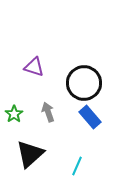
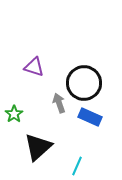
gray arrow: moved 11 px right, 9 px up
blue rectangle: rotated 25 degrees counterclockwise
black triangle: moved 8 px right, 7 px up
